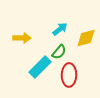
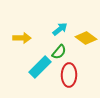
yellow diamond: rotated 50 degrees clockwise
